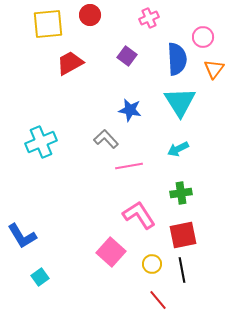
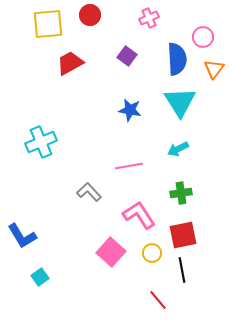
gray L-shape: moved 17 px left, 53 px down
yellow circle: moved 11 px up
